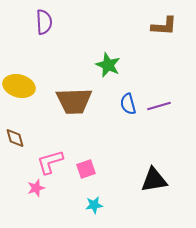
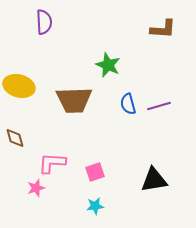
brown L-shape: moved 1 px left, 3 px down
brown trapezoid: moved 1 px up
pink L-shape: moved 2 px right, 1 px down; rotated 20 degrees clockwise
pink square: moved 9 px right, 3 px down
cyan star: moved 1 px right, 1 px down
